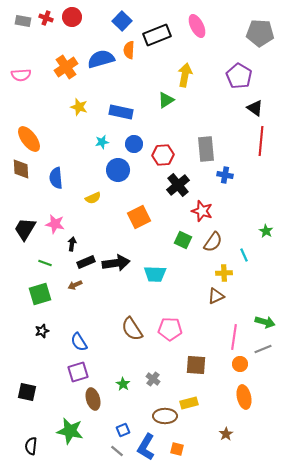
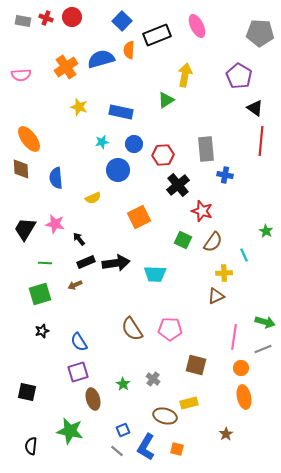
black arrow at (72, 244): moved 7 px right, 5 px up; rotated 48 degrees counterclockwise
green line at (45, 263): rotated 16 degrees counterclockwise
orange circle at (240, 364): moved 1 px right, 4 px down
brown square at (196, 365): rotated 10 degrees clockwise
brown ellipse at (165, 416): rotated 15 degrees clockwise
